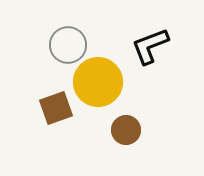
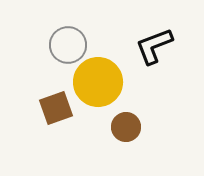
black L-shape: moved 4 px right
brown circle: moved 3 px up
